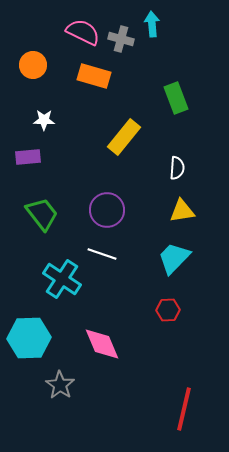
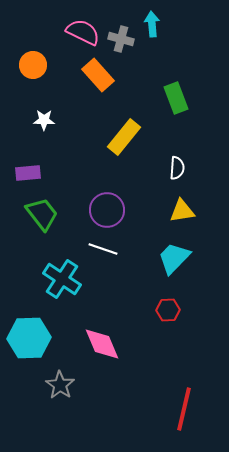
orange rectangle: moved 4 px right, 1 px up; rotated 32 degrees clockwise
purple rectangle: moved 16 px down
white line: moved 1 px right, 5 px up
